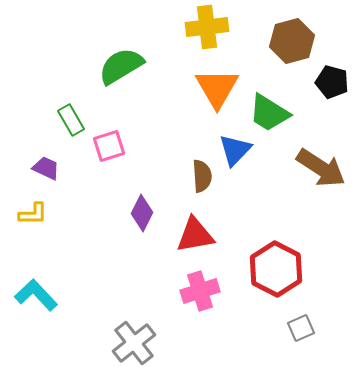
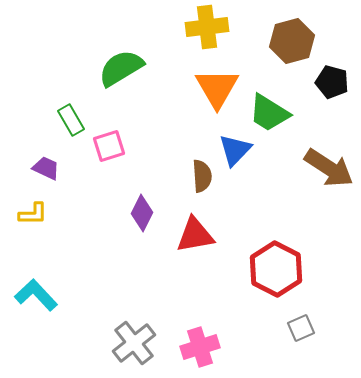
green semicircle: moved 2 px down
brown arrow: moved 8 px right
pink cross: moved 56 px down
